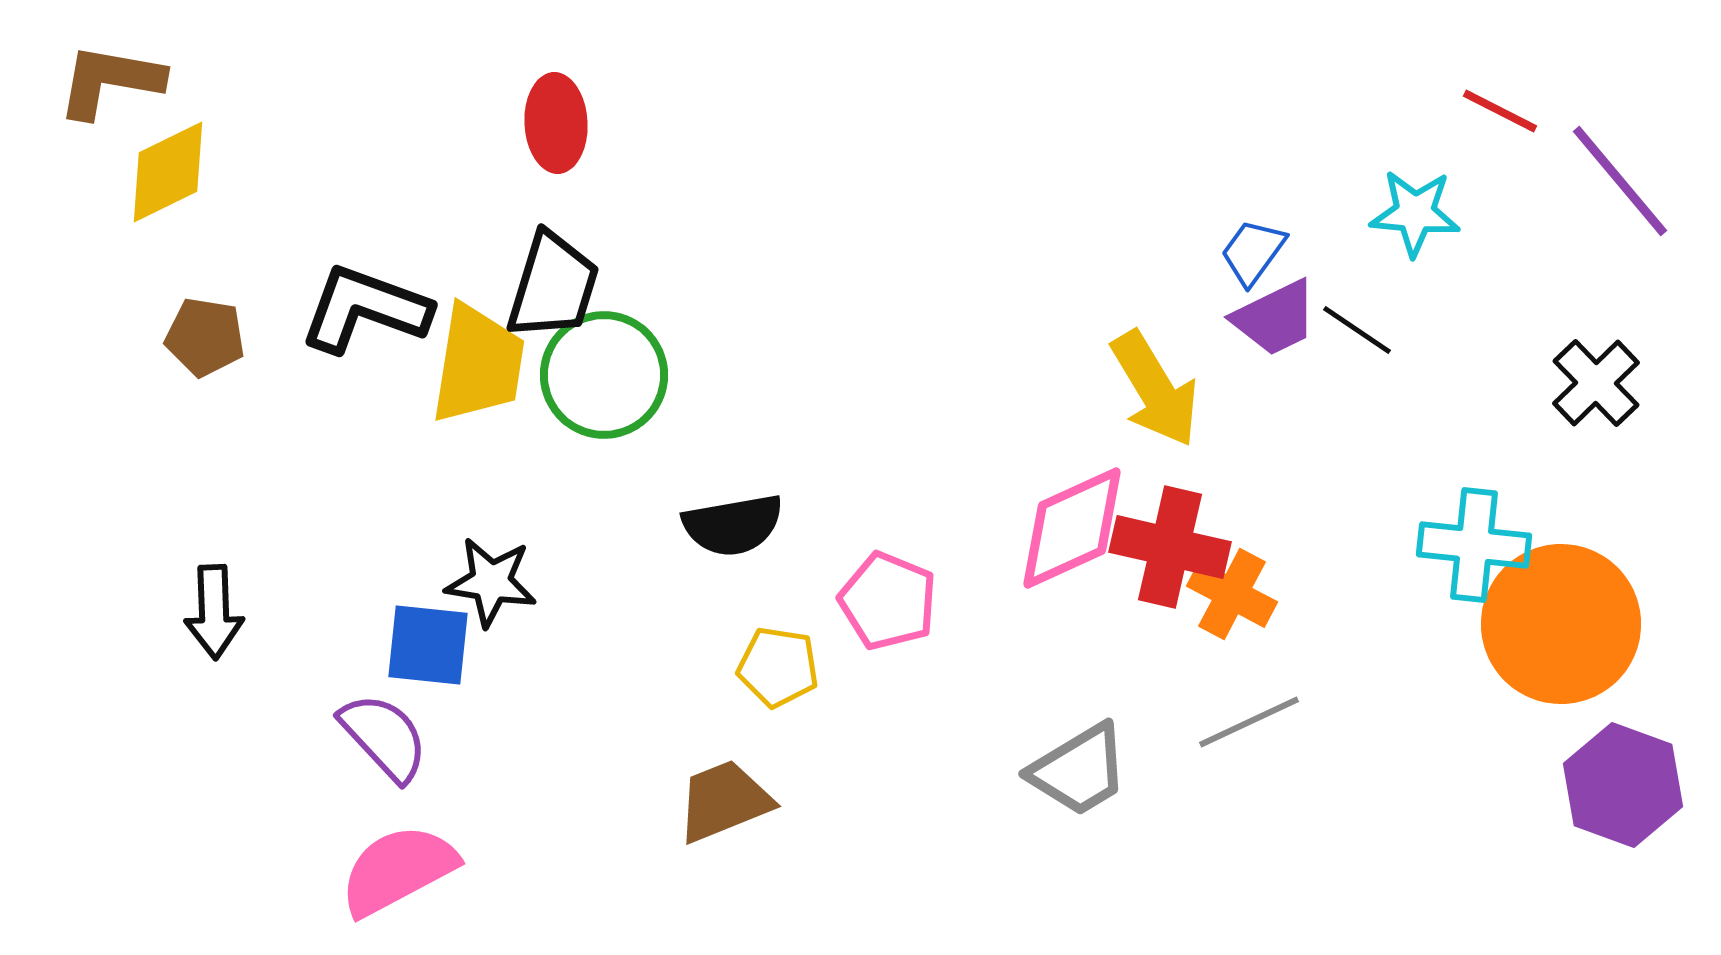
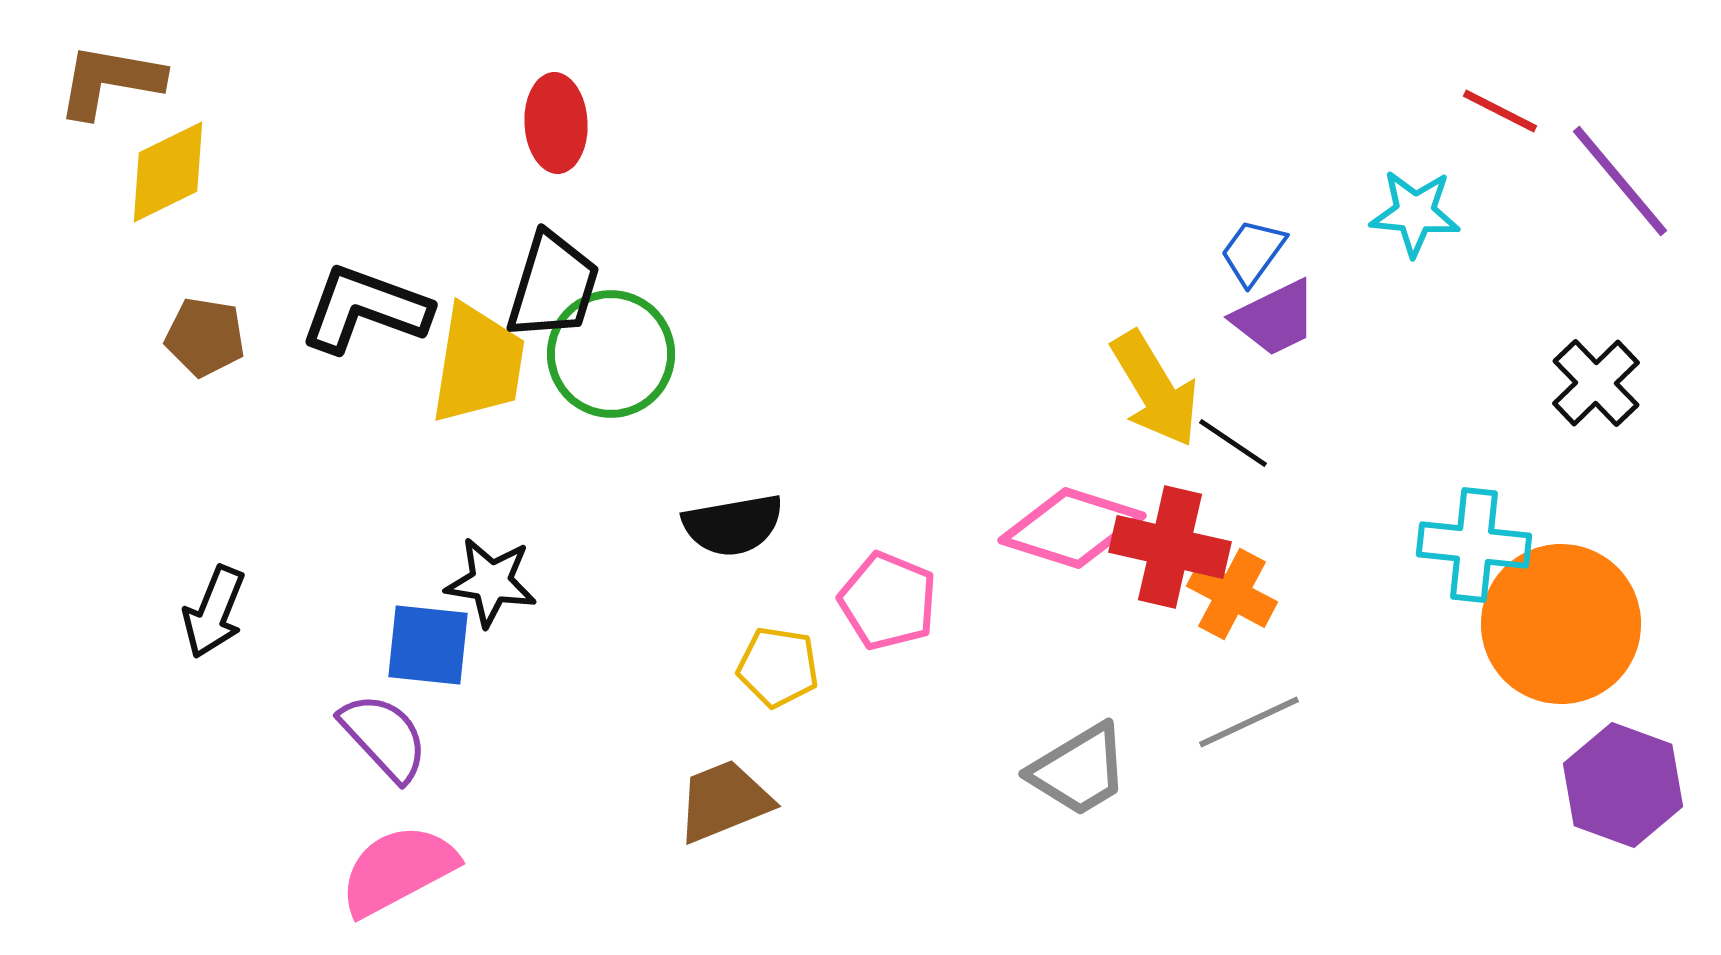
black line: moved 124 px left, 113 px down
green circle: moved 7 px right, 21 px up
pink diamond: rotated 42 degrees clockwise
black arrow: rotated 24 degrees clockwise
